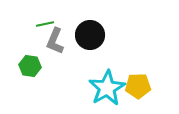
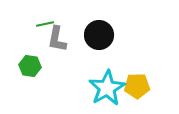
black circle: moved 9 px right
gray L-shape: moved 2 px right, 2 px up; rotated 12 degrees counterclockwise
yellow pentagon: moved 1 px left
